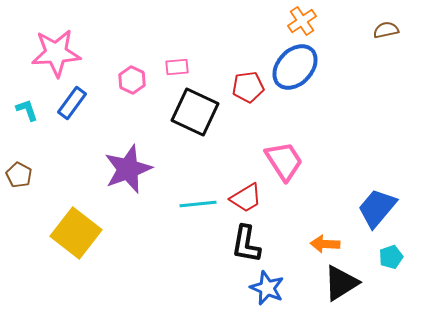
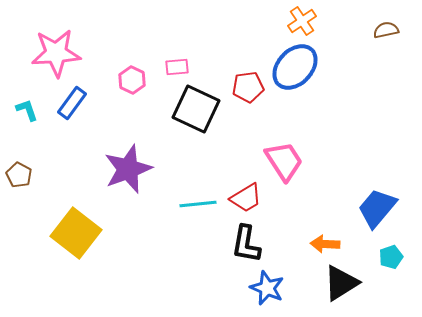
black square: moved 1 px right, 3 px up
